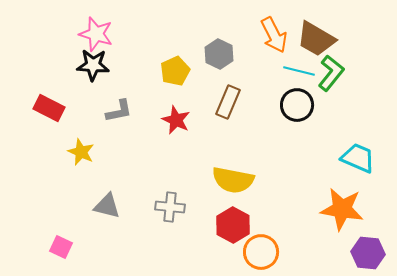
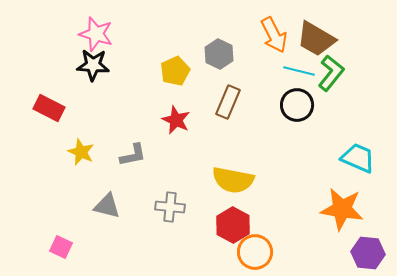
gray L-shape: moved 14 px right, 44 px down
orange circle: moved 6 px left
